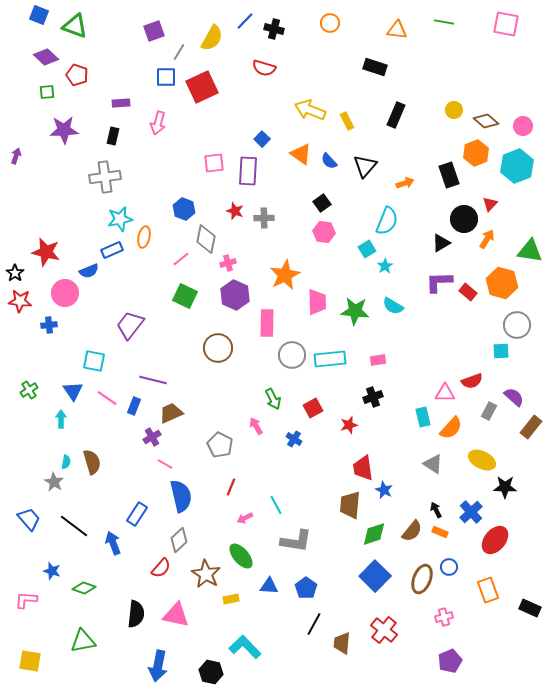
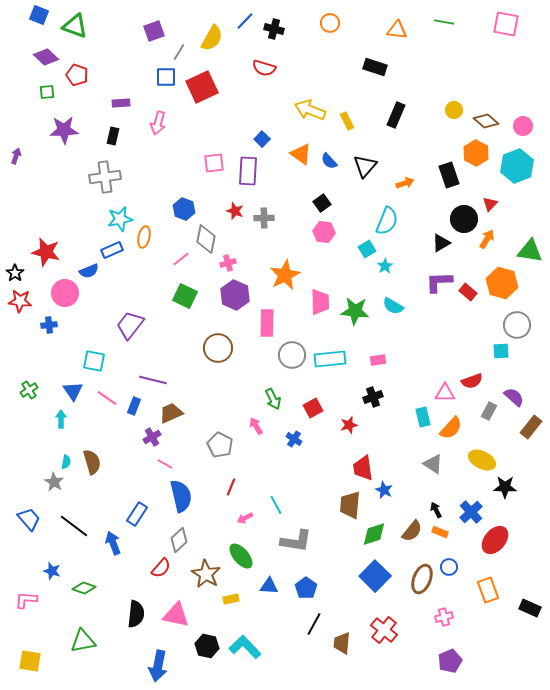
orange hexagon at (476, 153): rotated 10 degrees counterclockwise
pink trapezoid at (317, 302): moved 3 px right
black hexagon at (211, 672): moved 4 px left, 26 px up
